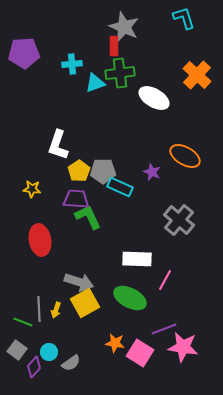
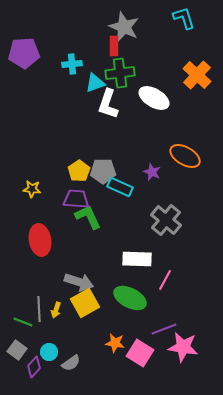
white L-shape: moved 50 px right, 41 px up
gray cross: moved 13 px left
